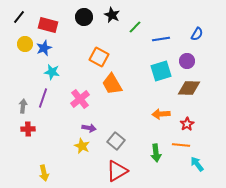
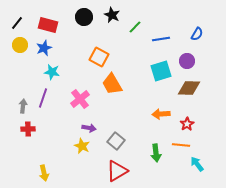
black line: moved 2 px left, 6 px down
yellow circle: moved 5 px left, 1 px down
